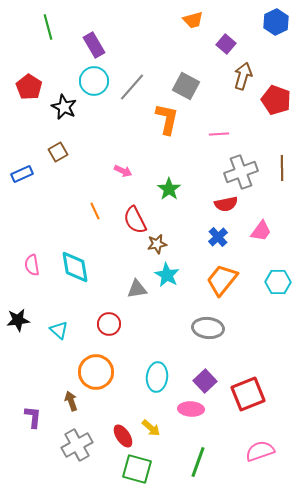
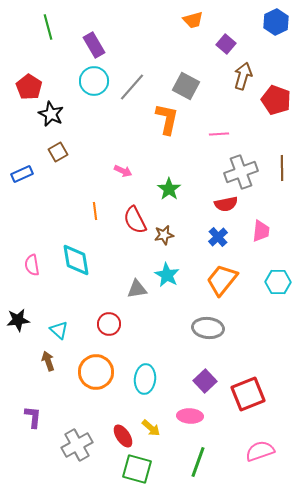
black star at (64, 107): moved 13 px left, 7 px down
orange line at (95, 211): rotated 18 degrees clockwise
pink trapezoid at (261, 231): rotated 30 degrees counterclockwise
brown star at (157, 244): moved 7 px right, 9 px up
cyan diamond at (75, 267): moved 1 px right, 7 px up
cyan ellipse at (157, 377): moved 12 px left, 2 px down
brown arrow at (71, 401): moved 23 px left, 40 px up
pink ellipse at (191, 409): moved 1 px left, 7 px down
